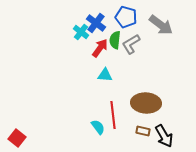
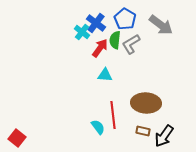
blue pentagon: moved 1 px left, 2 px down; rotated 15 degrees clockwise
cyan cross: moved 1 px right
black arrow: rotated 65 degrees clockwise
